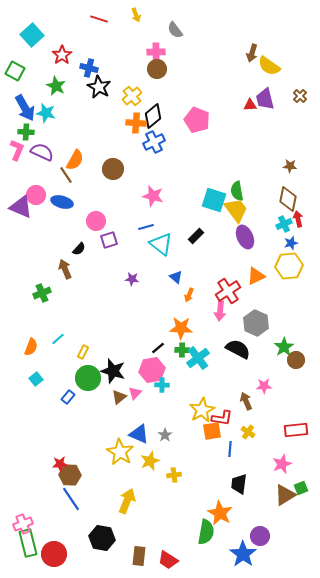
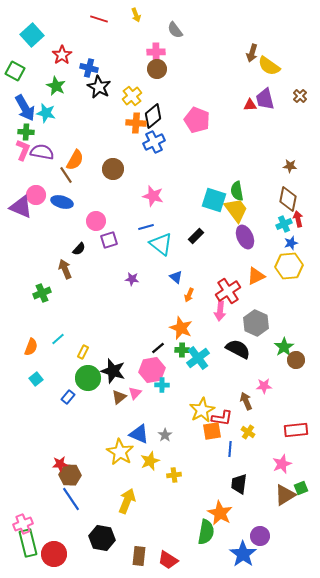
pink L-shape at (17, 150): moved 6 px right
purple semicircle at (42, 152): rotated 15 degrees counterclockwise
orange star at (181, 328): rotated 20 degrees clockwise
